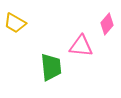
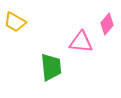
yellow trapezoid: moved 1 px up
pink triangle: moved 4 px up
